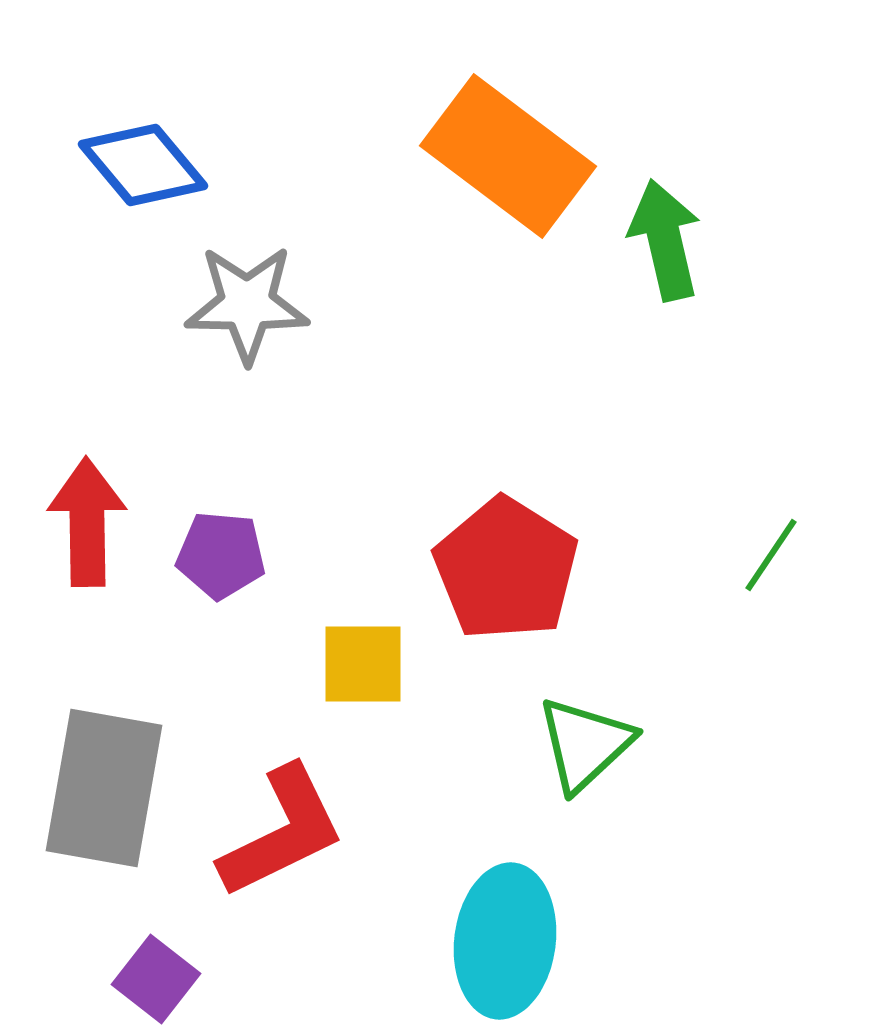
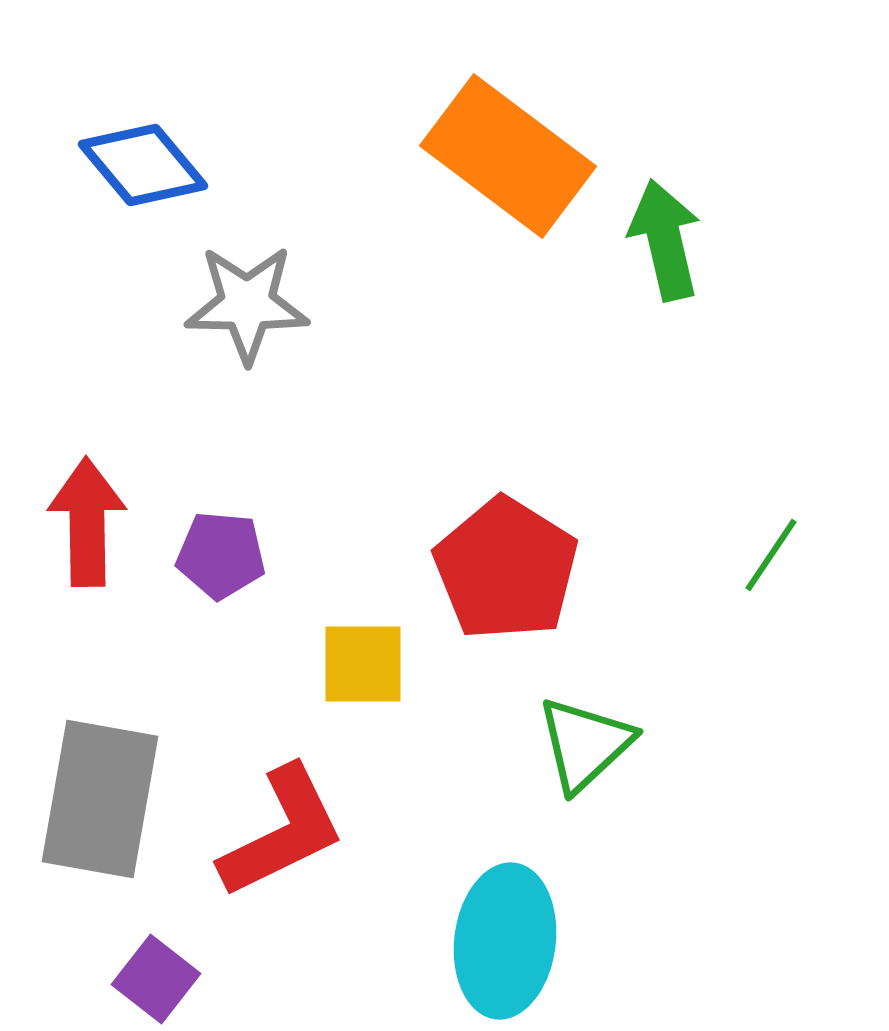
gray rectangle: moved 4 px left, 11 px down
